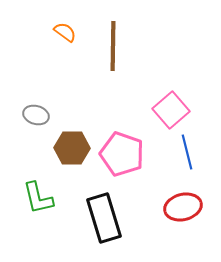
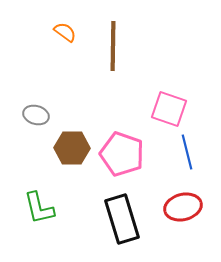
pink square: moved 2 px left, 1 px up; rotated 30 degrees counterclockwise
green L-shape: moved 1 px right, 10 px down
black rectangle: moved 18 px right, 1 px down
